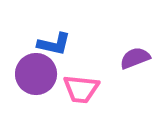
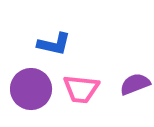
purple semicircle: moved 26 px down
purple circle: moved 5 px left, 15 px down
